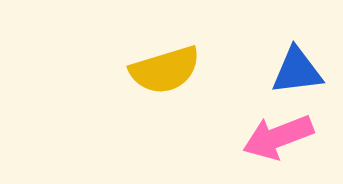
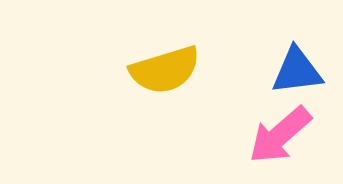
pink arrow: moved 2 px right, 2 px up; rotated 20 degrees counterclockwise
